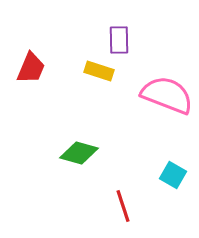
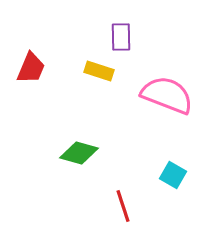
purple rectangle: moved 2 px right, 3 px up
